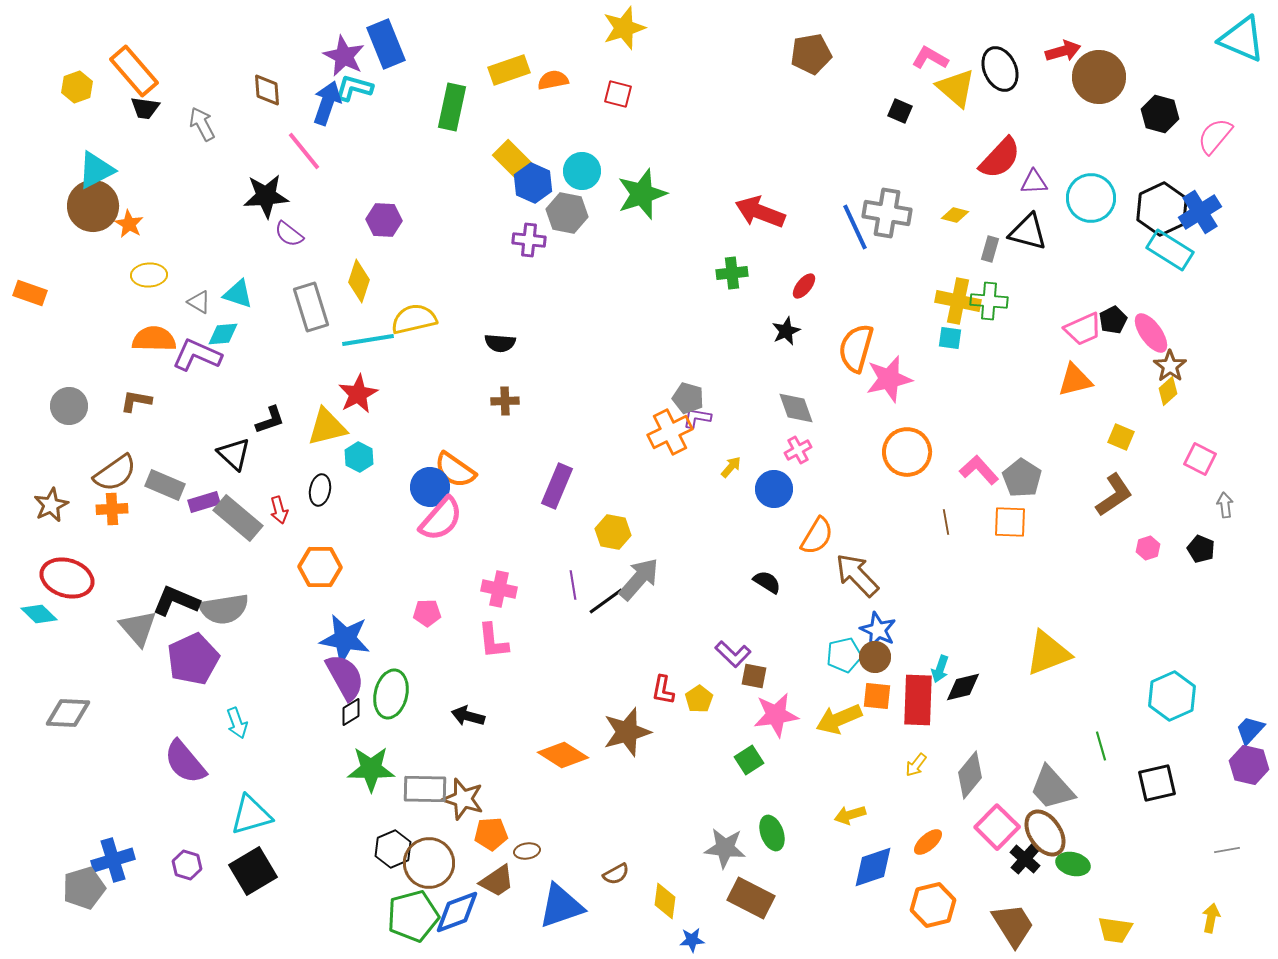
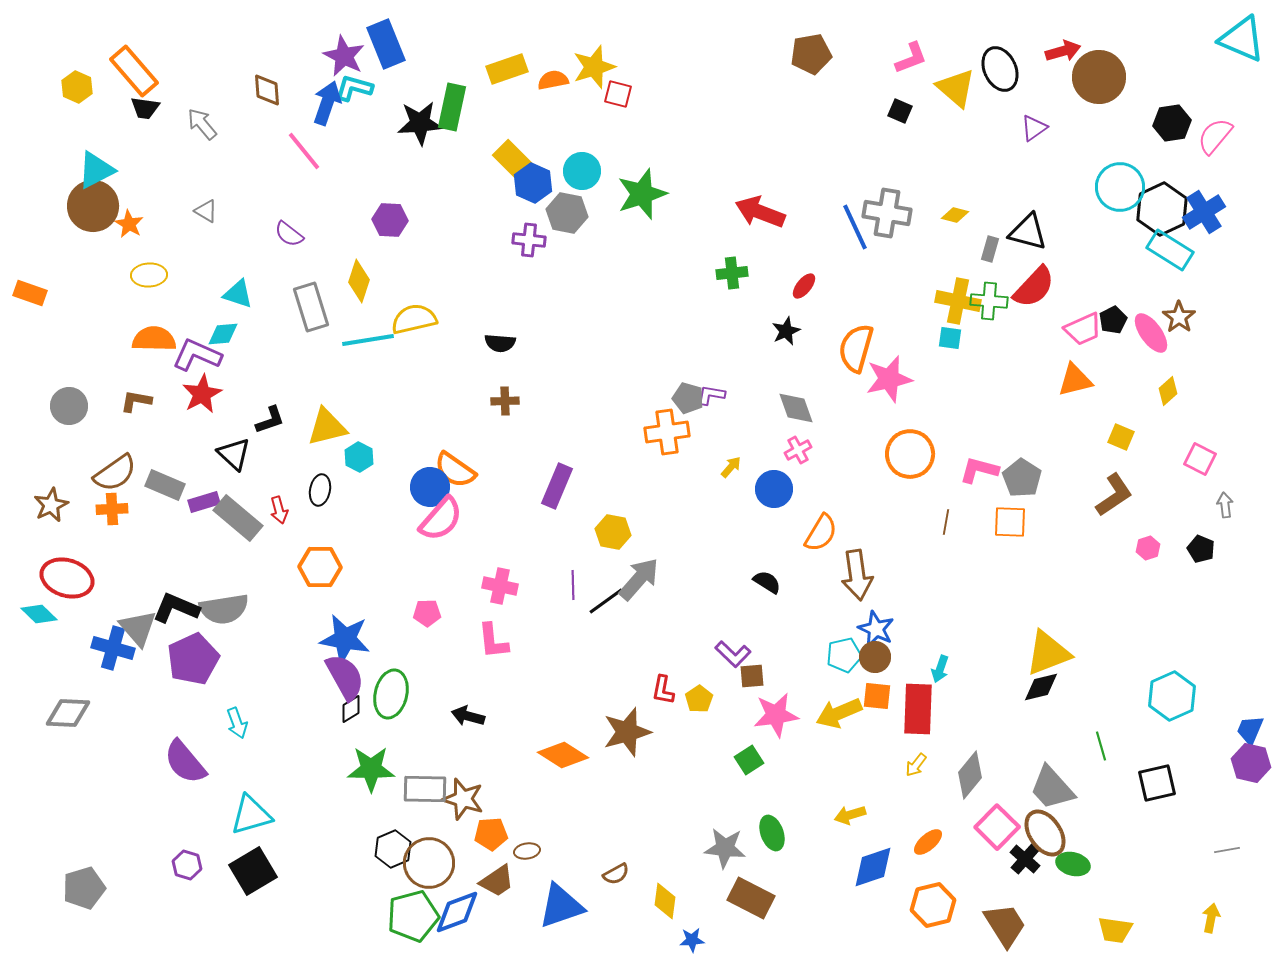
yellow star at (624, 28): moved 30 px left, 39 px down
pink L-shape at (930, 58): moved 19 px left; rotated 129 degrees clockwise
yellow rectangle at (509, 70): moved 2 px left, 1 px up
yellow hexagon at (77, 87): rotated 16 degrees counterclockwise
black hexagon at (1160, 114): moved 12 px right, 9 px down; rotated 24 degrees counterclockwise
gray arrow at (202, 124): rotated 12 degrees counterclockwise
red semicircle at (1000, 158): moved 34 px right, 129 px down
purple triangle at (1034, 182): moved 54 px up; rotated 32 degrees counterclockwise
black star at (266, 196): moved 154 px right, 73 px up
cyan circle at (1091, 198): moved 29 px right, 11 px up
blue cross at (1200, 212): moved 4 px right
purple hexagon at (384, 220): moved 6 px right
gray triangle at (199, 302): moved 7 px right, 91 px up
brown star at (1170, 366): moved 9 px right, 49 px up
red star at (358, 394): moved 156 px left
purple L-shape at (697, 418): moved 14 px right, 23 px up
orange cross at (670, 432): moved 3 px left; rotated 18 degrees clockwise
orange circle at (907, 452): moved 3 px right, 2 px down
pink L-shape at (979, 470): rotated 33 degrees counterclockwise
brown line at (946, 522): rotated 20 degrees clockwise
orange semicircle at (817, 536): moved 4 px right, 3 px up
brown arrow at (857, 575): rotated 144 degrees counterclockwise
purple line at (573, 585): rotated 8 degrees clockwise
pink cross at (499, 589): moved 1 px right, 3 px up
black L-shape at (176, 601): moved 7 px down
blue star at (878, 630): moved 2 px left, 1 px up
brown square at (754, 676): moved 2 px left; rotated 16 degrees counterclockwise
black diamond at (963, 687): moved 78 px right
red rectangle at (918, 700): moved 9 px down
black diamond at (351, 712): moved 3 px up
yellow arrow at (839, 719): moved 6 px up
blue trapezoid at (1250, 730): rotated 20 degrees counterclockwise
purple hexagon at (1249, 765): moved 2 px right, 2 px up
blue cross at (113, 860): moved 212 px up; rotated 33 degrees clockwise
brown trapezoid at (1013, 925): moved 8 px left
